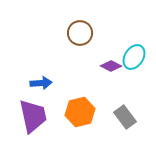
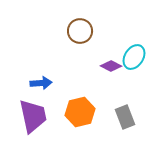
brown circle: moved 2 px up
gray rectangle: rotated 15 degrees clockwise
